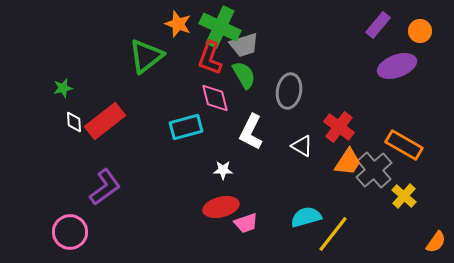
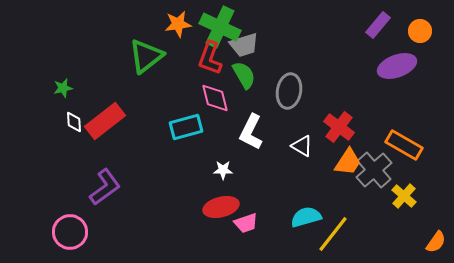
orange star: rotated 28 degrees counterclockwise
